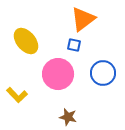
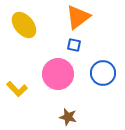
orange triangle: moved 5 px left, 2 px up
yellow ellipse: moved 2 px left, 16 px up
yellow L-shape: moved 6 px up
